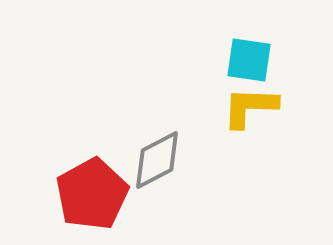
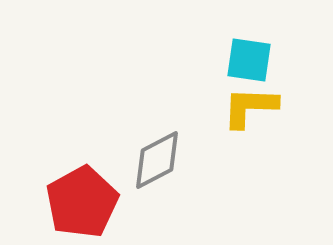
red pentagon: moved 10 px left, 8 px down
